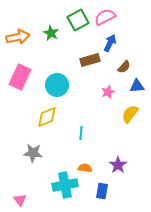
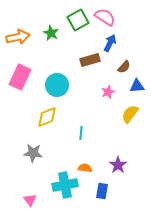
pink semicircle: rotated 60 degrees clockwise
pink triangle: moved 10 px right
